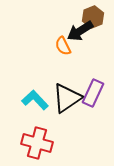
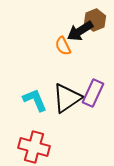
brown hexagon: moved 2 px right, 3 px down
cyan L-shape: rotated 20 degrees clockwise
red cross: moved 3 px left, 4 px down
